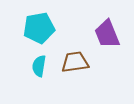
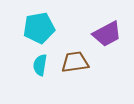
purple trapezoid: rotated 96 degrees counterclockwise
cyan semicircle: moved 1 px right, 1 px up
